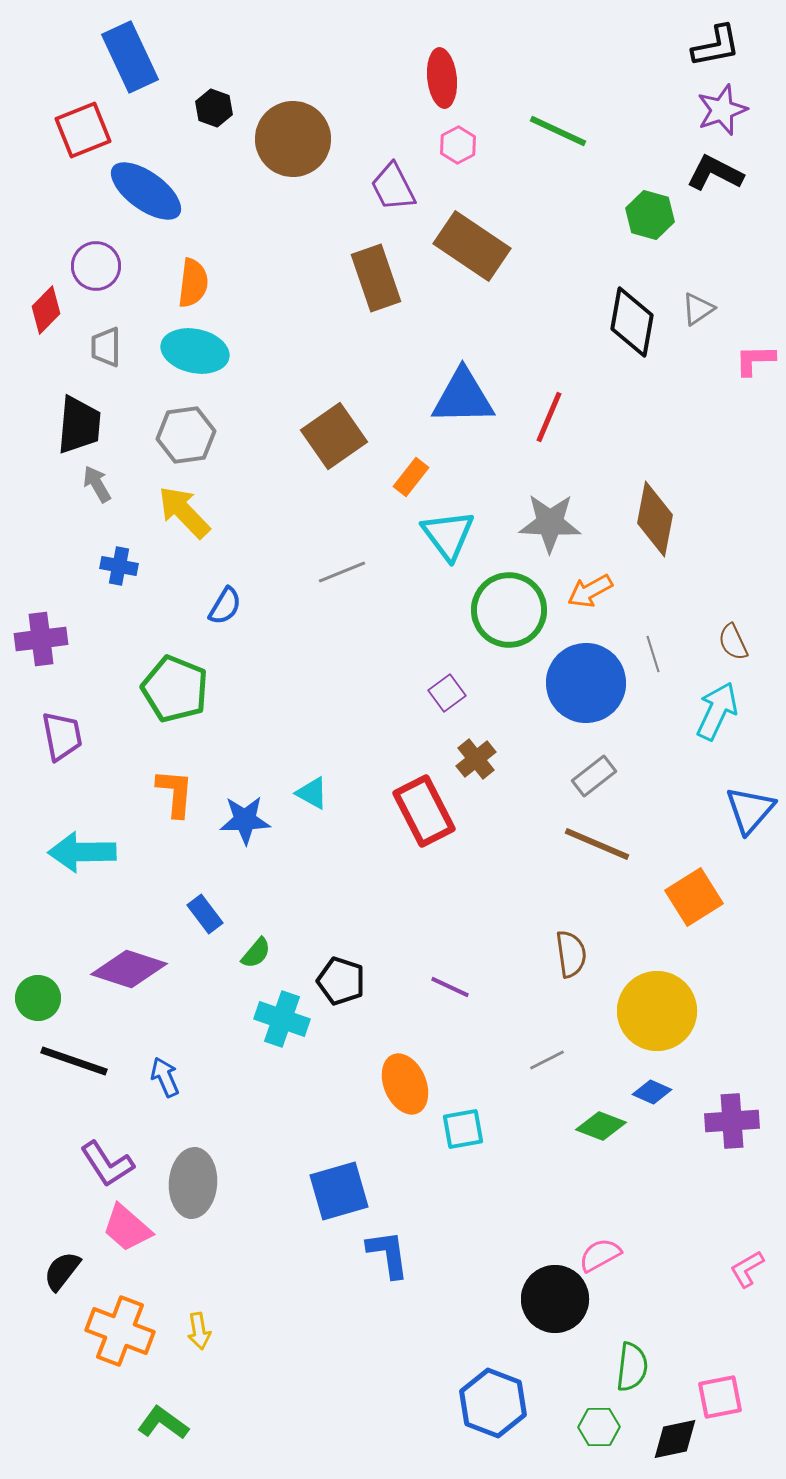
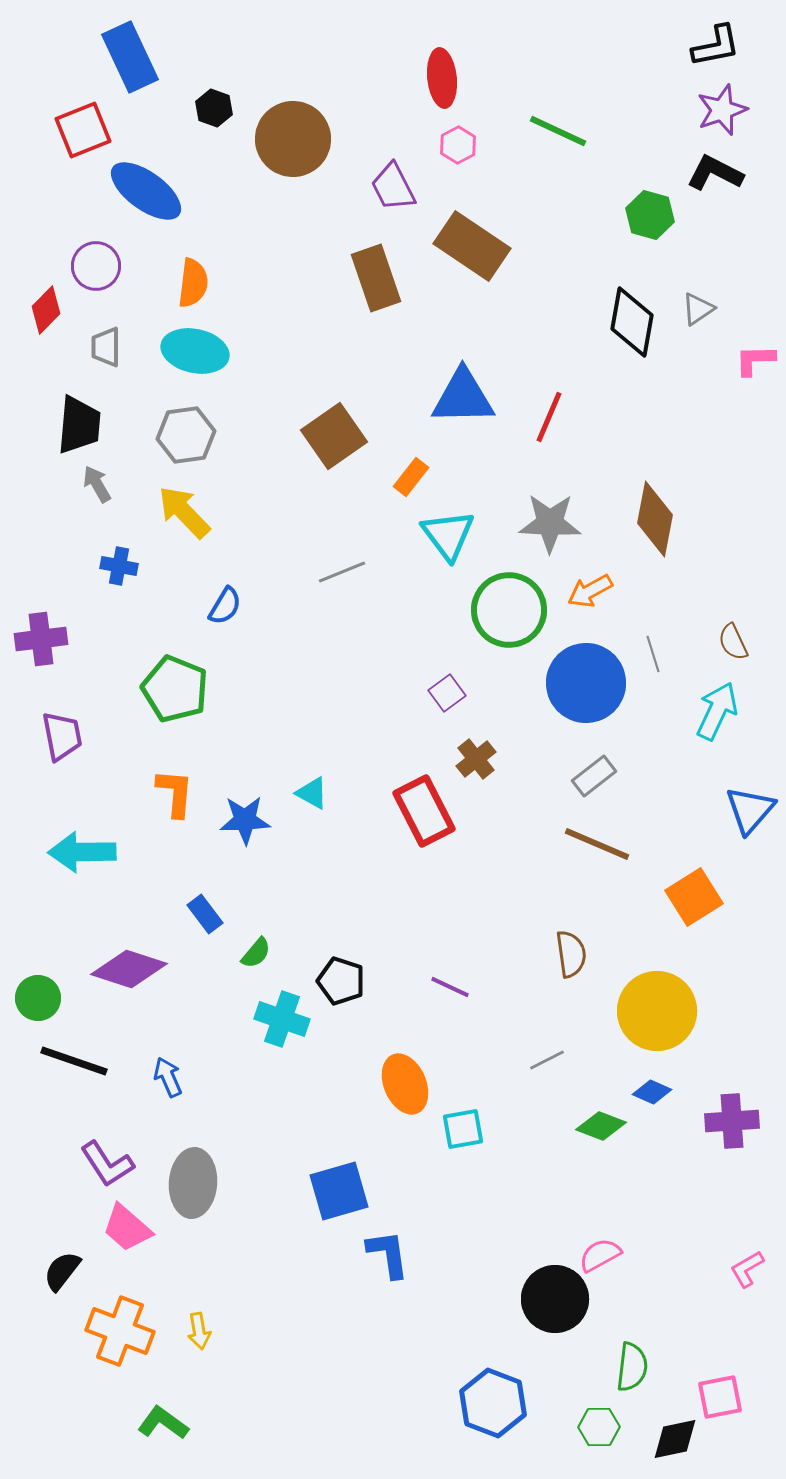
blue arrow at (165, 1077): moved 3 px right
